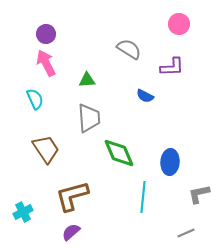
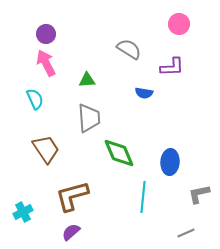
blue semicircle: moved 1 px left, 3 px up; rotated 18 degrees counterclockwise
